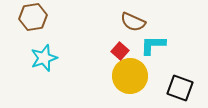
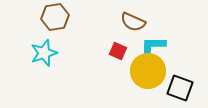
brown hexagon: moved 22 px right
cyan L-shape: moved 1 px down
red square: moved 2 px left; rotated 18 degrees counterclockwise
cyan star: moved 5 px up
yellow circle: moved 18 px right, 5 px up
